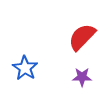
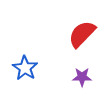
red semicircle: moved 3 px up
